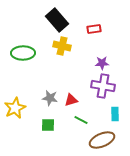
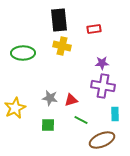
black rectangle: moved 2 px right; rotated 35 degrees clockwise
